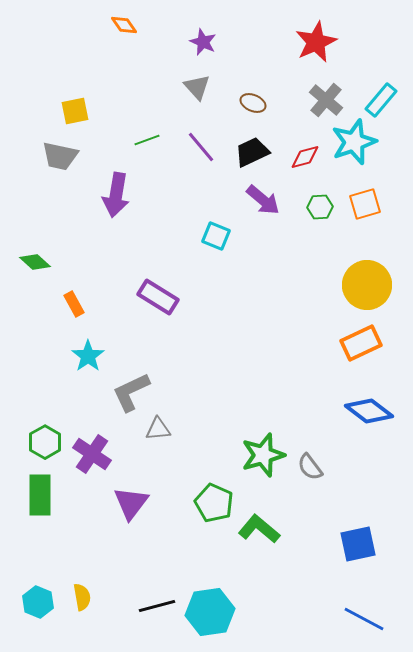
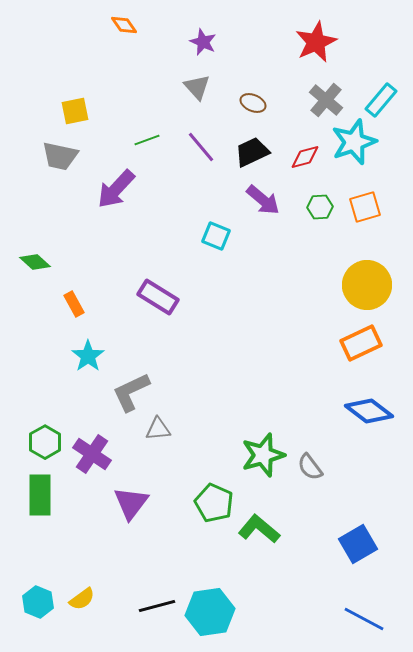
purple arrow at (116, 195): moved 6 px up; rotated 33 degrees clockwise
orange square at (365, 204): moved 3 px down
blue square at (358, 544): rotated 18 degrees counterclockwise
yellow semicircle at (82, 597): moved 2 px down; rotated 64 degrees clockwise
